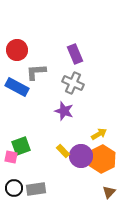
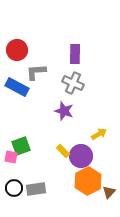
purple rectangle: rotated 24 degrees clockwise
orange hexagon: moved 14 px left, 22 px down
